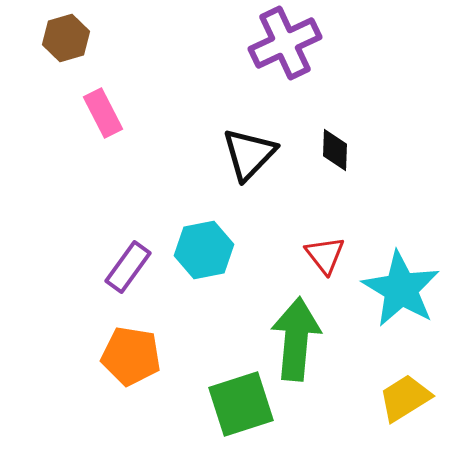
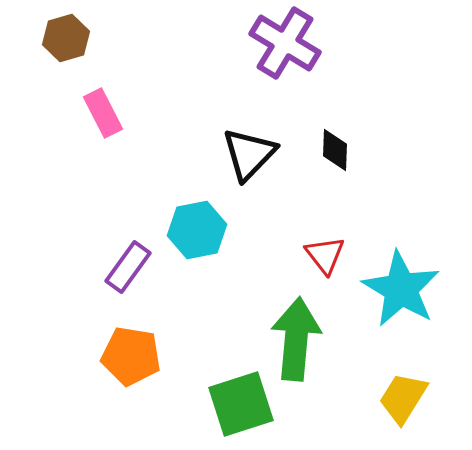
purple cross: rotated 34 degrees counterclockwise
cyan hexagon: moved 7 px left, 20 px up
yellow trapezoid: moved 2 px left; rotated 26 degrees counterclockwise
